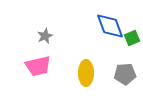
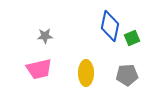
blue diamond: rotated 32 degrees clockwise
gray star: rotated 21 degrees clockwise
pink trapezoid: moved 1 px right, 3 px down
gray pentagon: moved 2 px right, 1 px down
